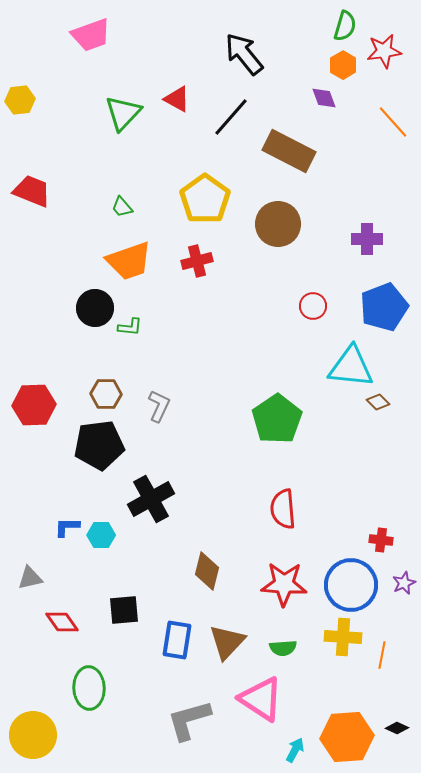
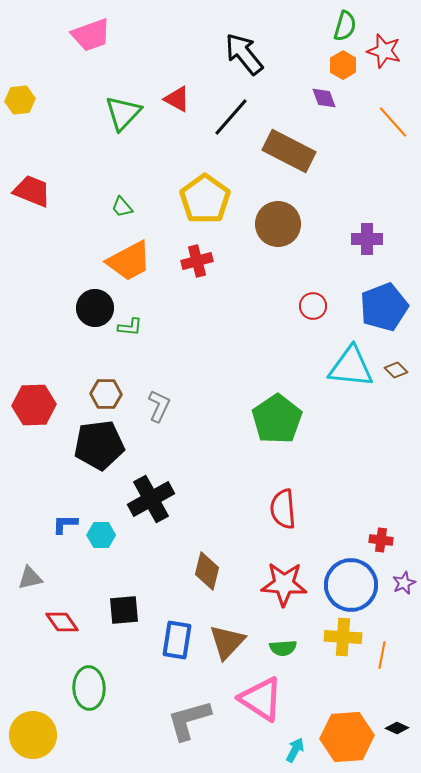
red star at (384, 51): rotated 24 degrees clockwise
orange trapezoid at (129, 261): rotated 9 degrees counterclockwise
brown diamond at (378, 402): moved 18 px right, 32 px up
blue L-shape at (67, 527): moved 2 px left, 3 px up
